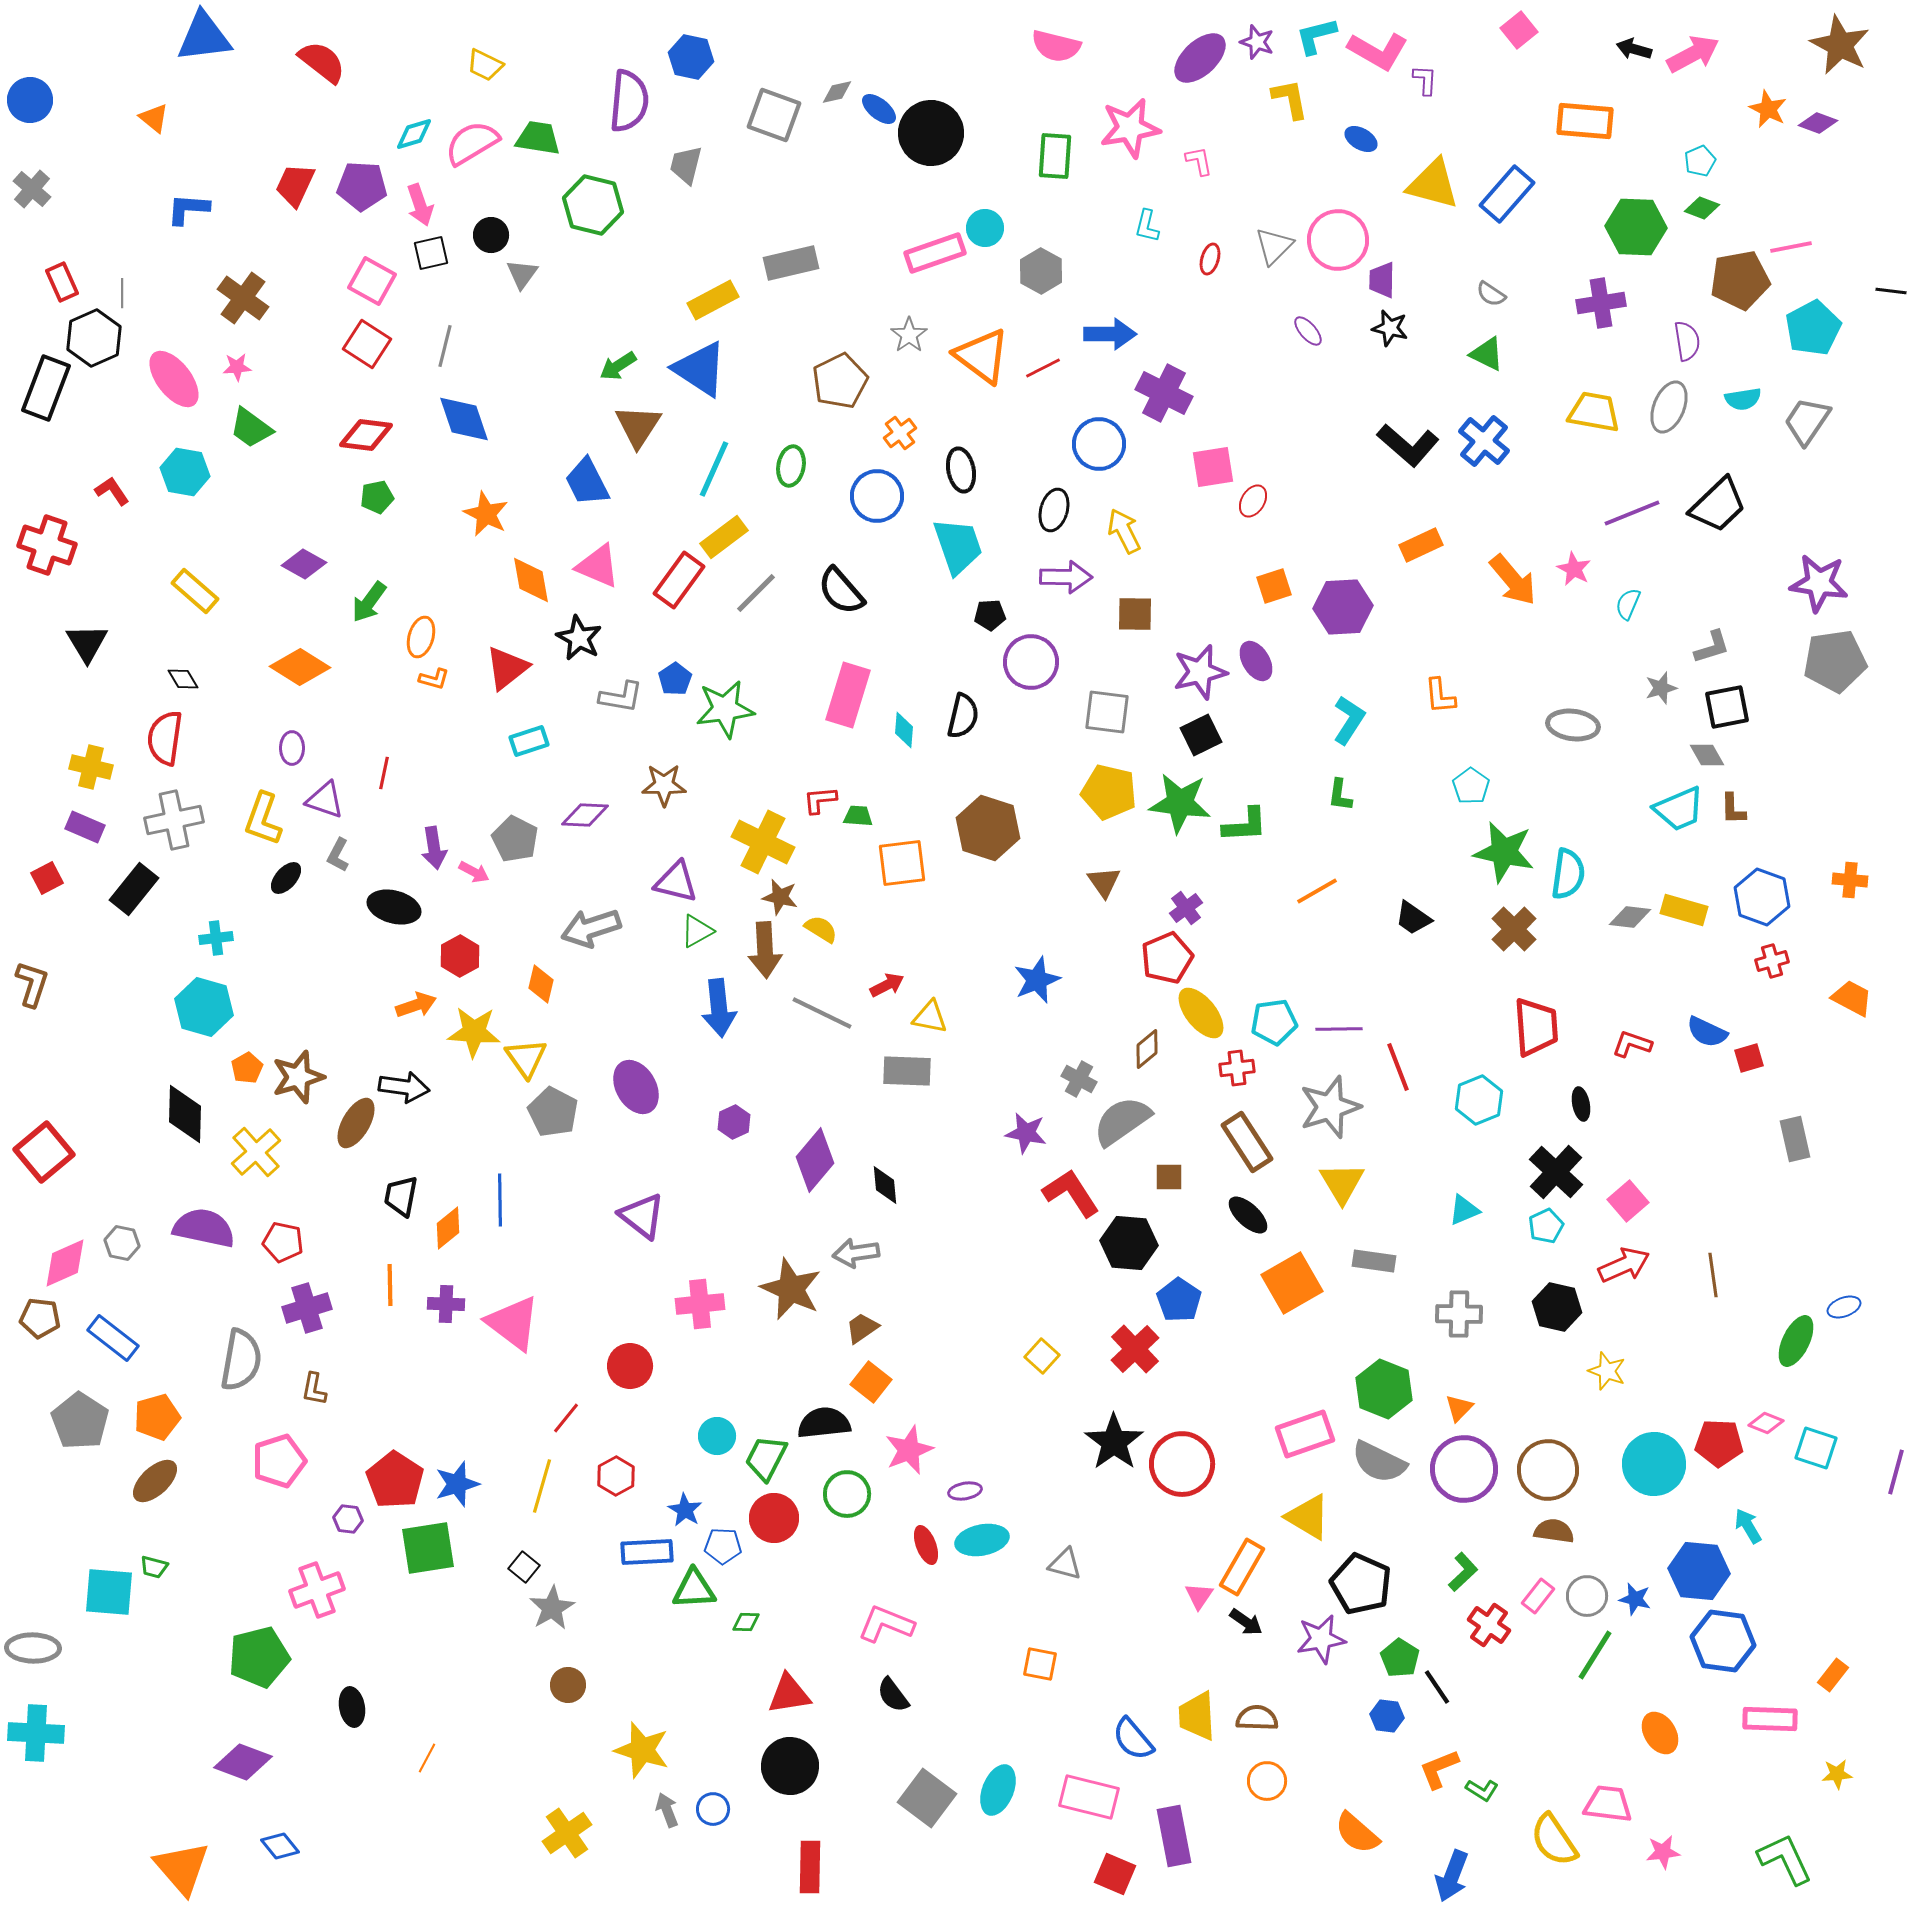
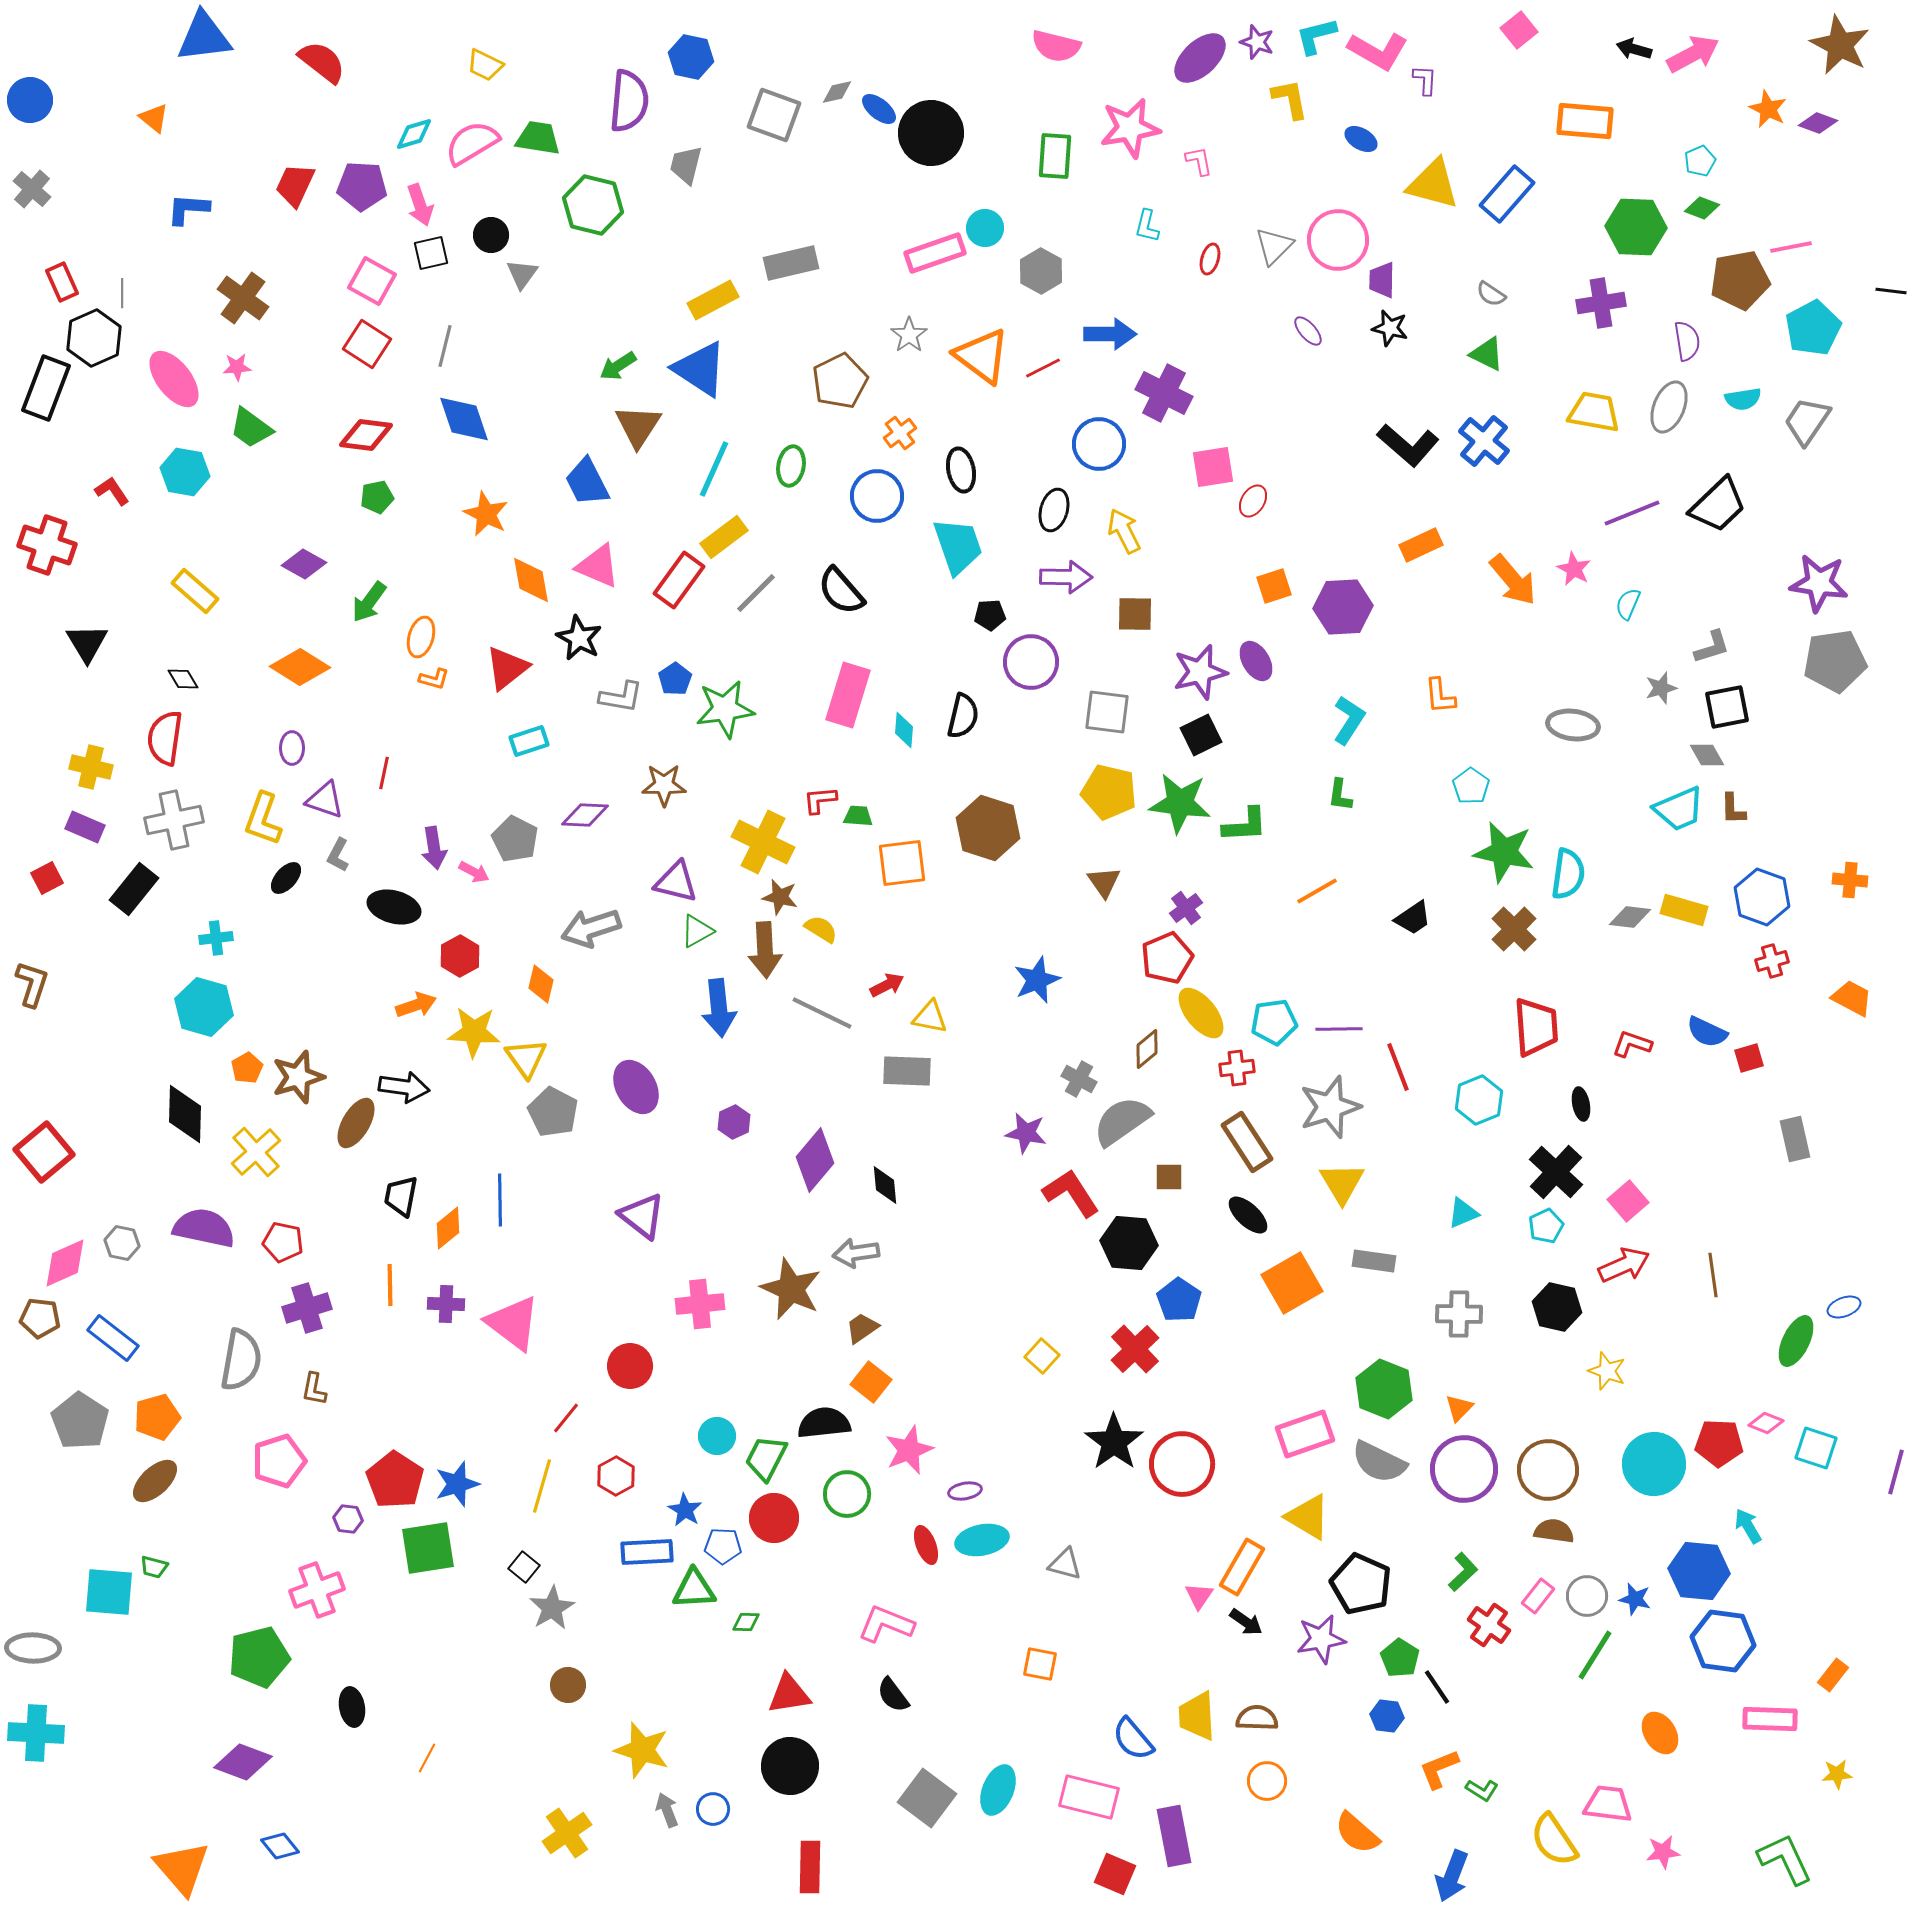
black trapezoid at (1413, 918): rotated 69 degrees counterclockwise
cyan triangle at (1464, 1210): moved 1 px left, 3 px down
